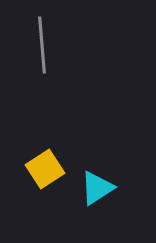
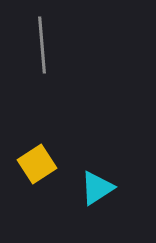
yellow square: moved 8 px left, 5 px up
